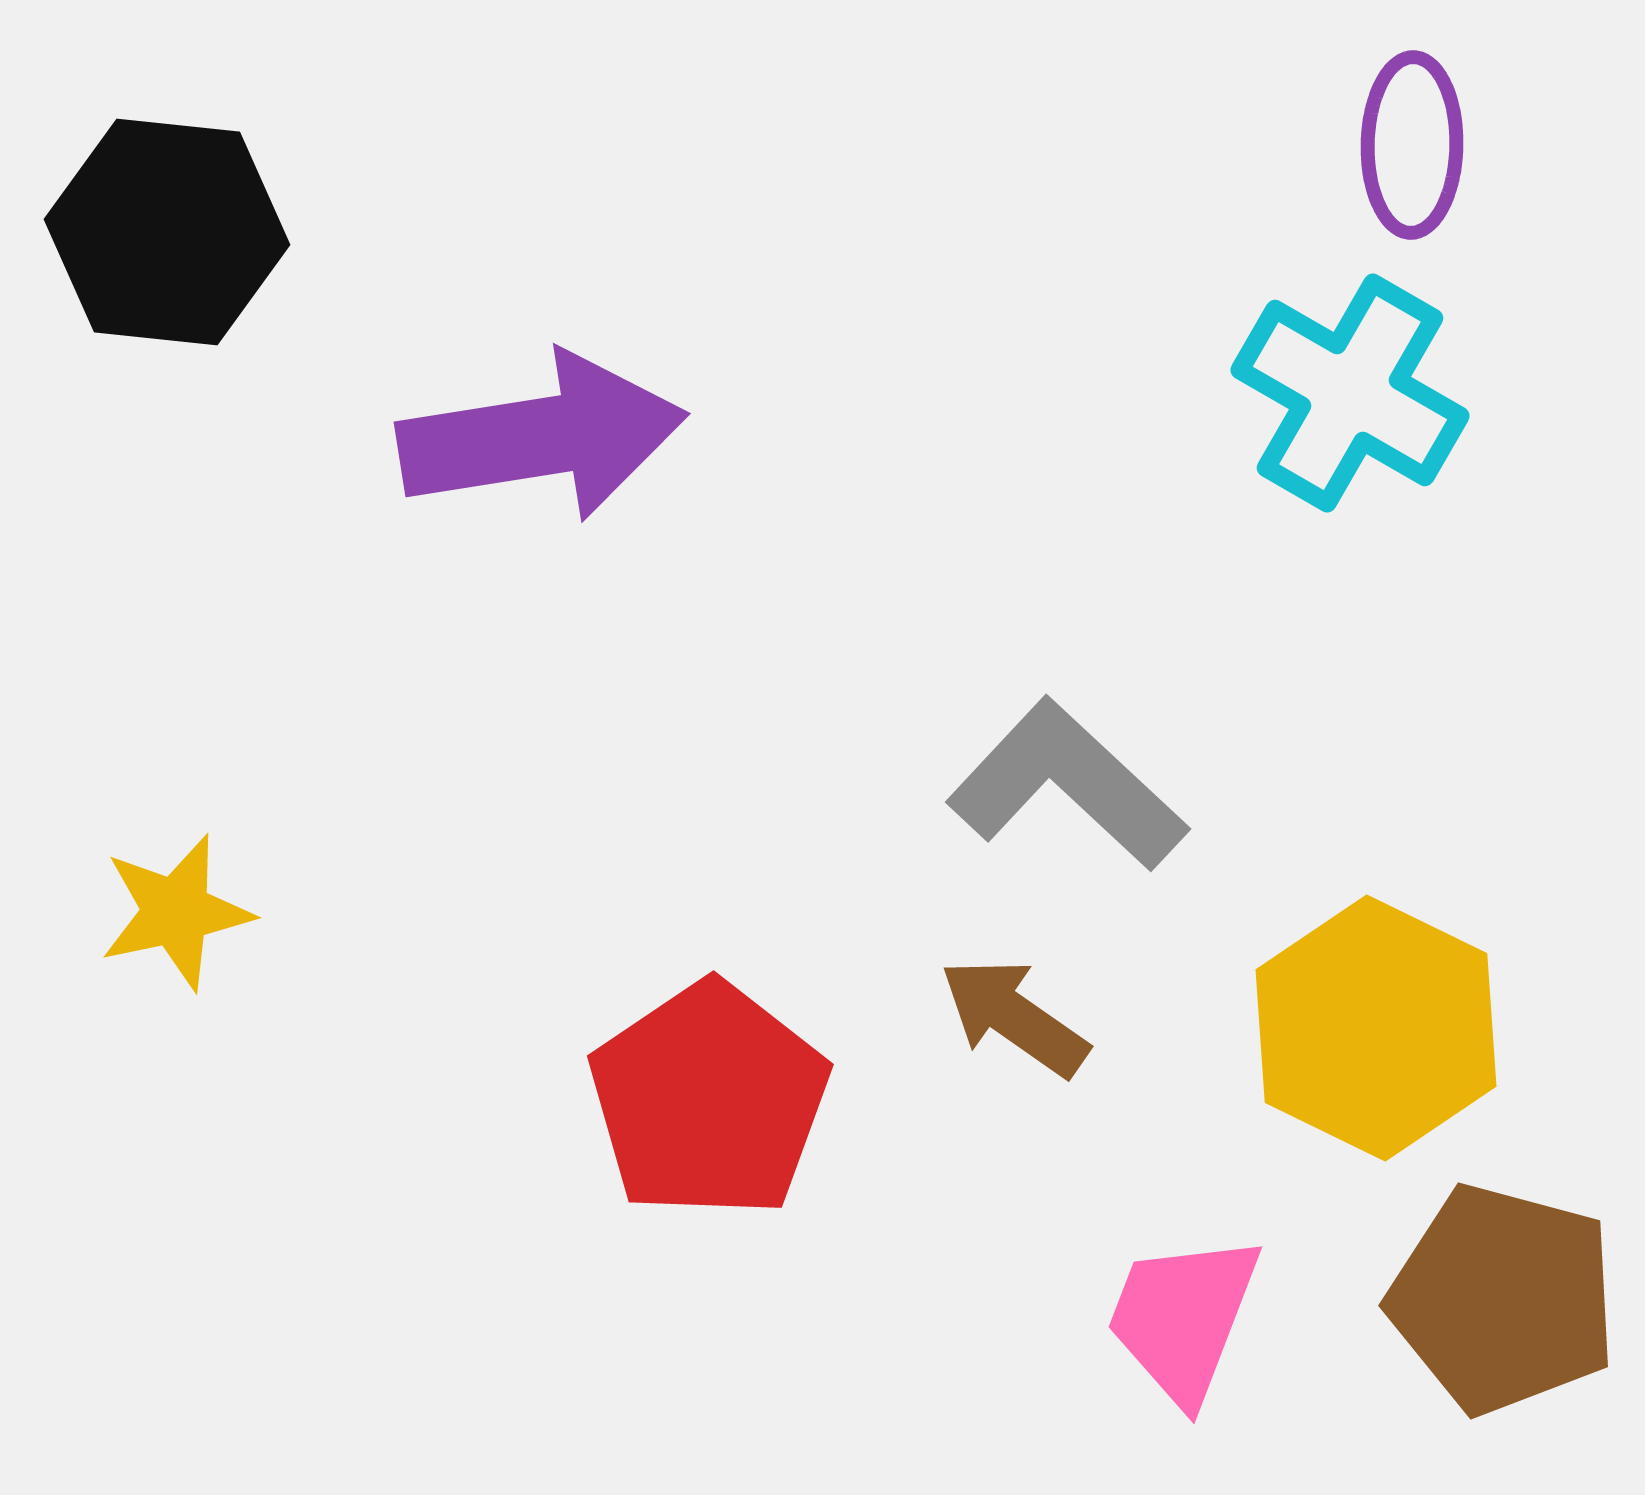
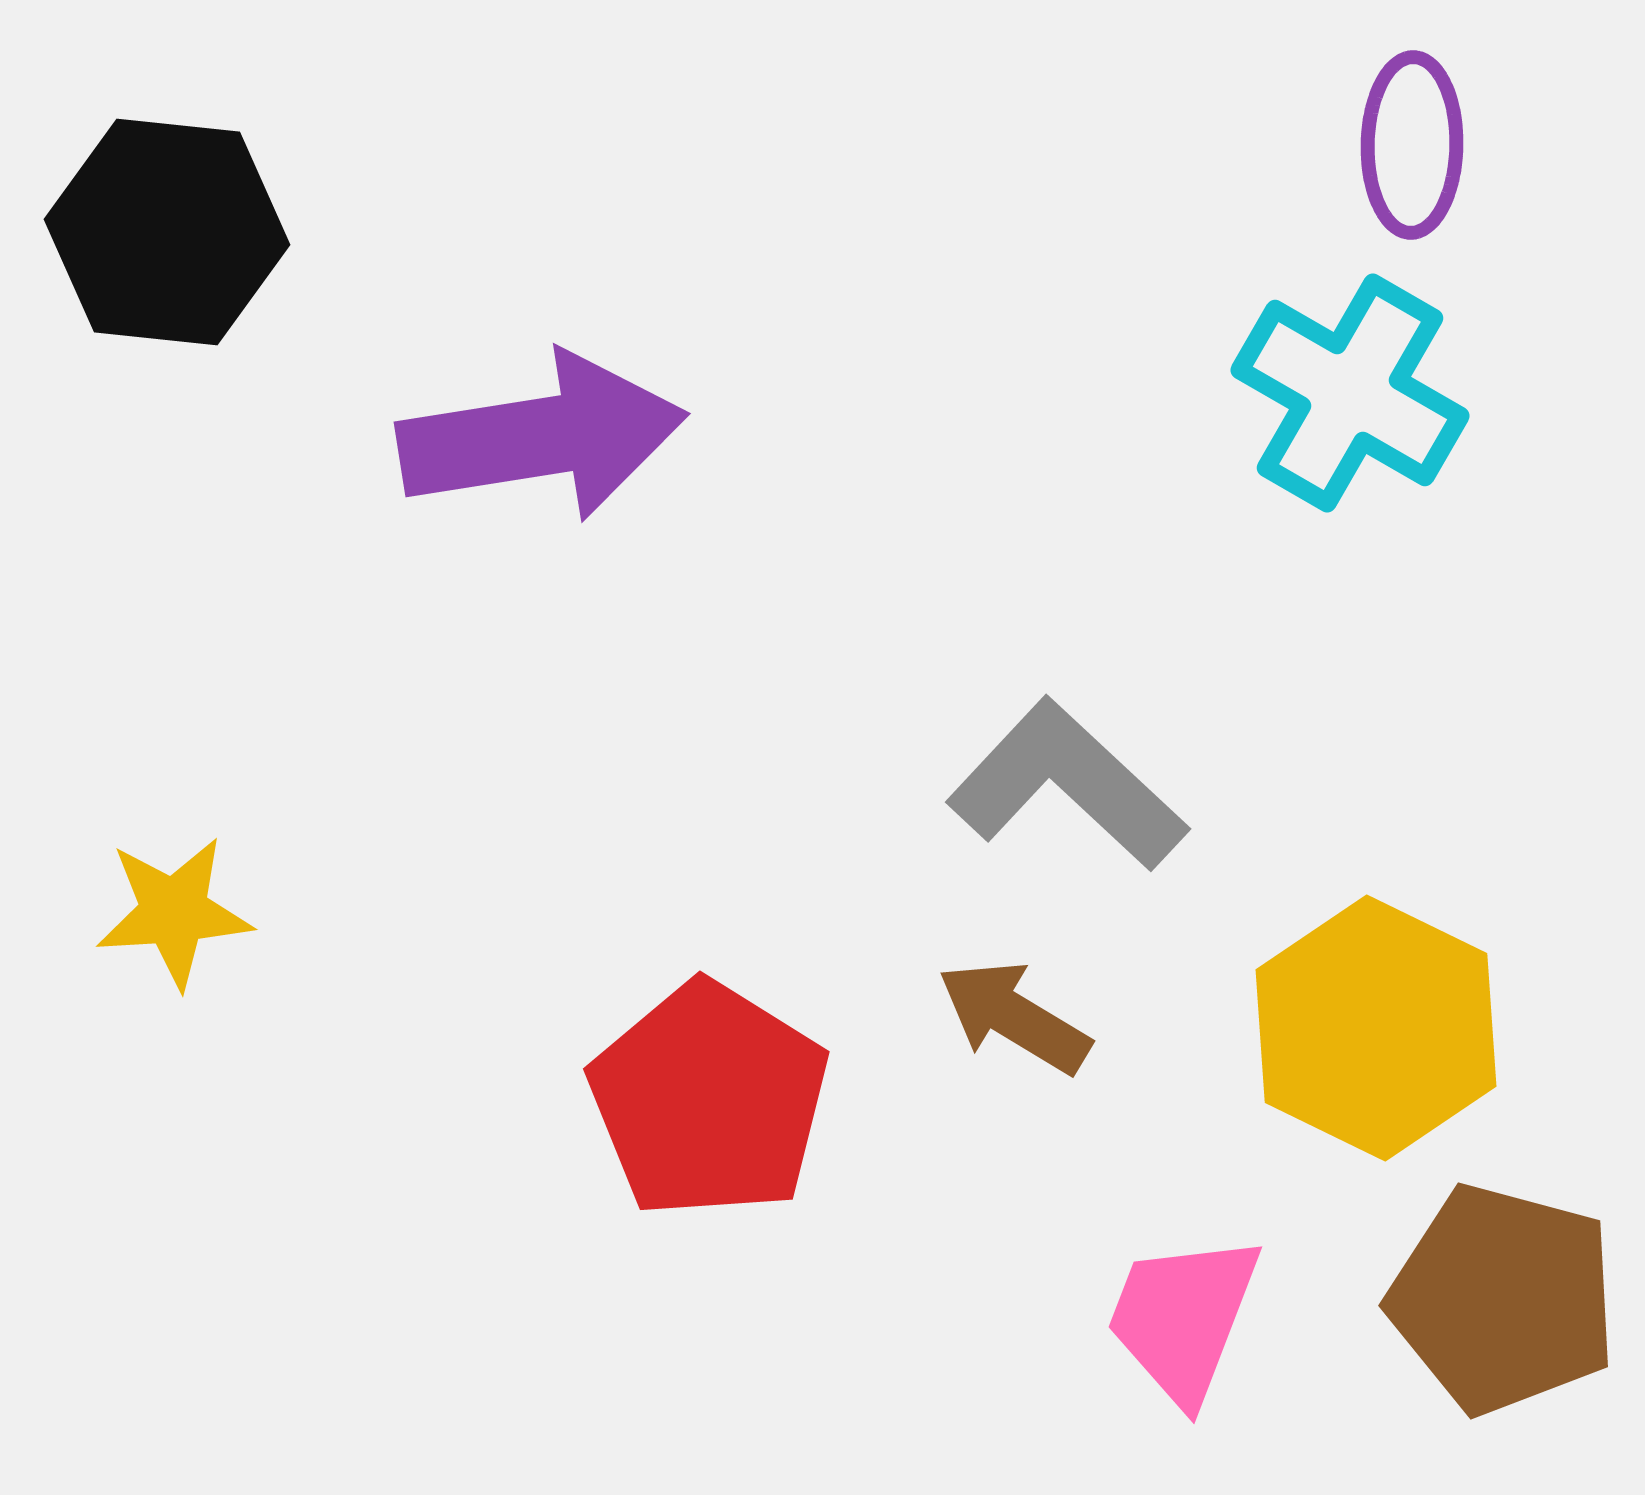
yellow star: moved 2 px left; rotated 8 degrees clockwise
brown arrow: rotated 4 degrees counterclockwise
red pentagon: rotated 6 degrees counterclockwise
